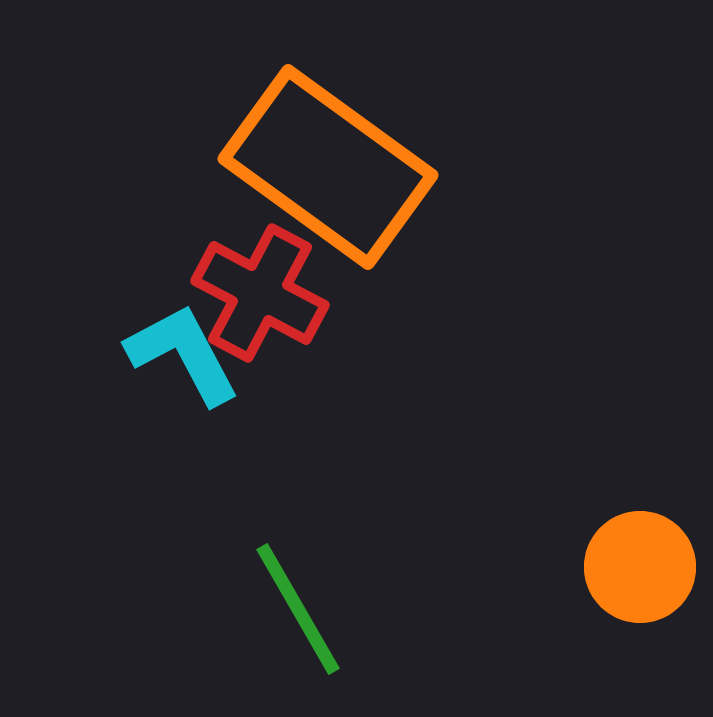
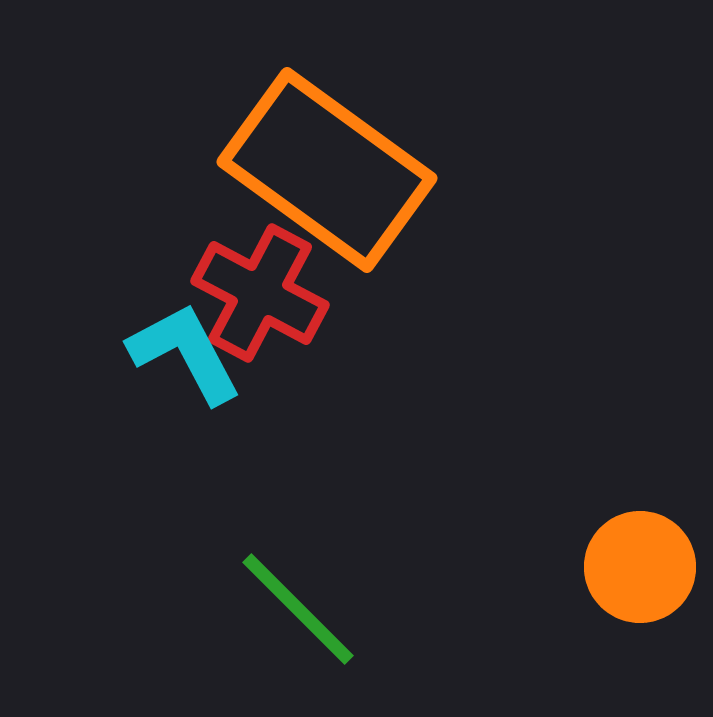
orange rectangle: moved 1 px left, 3 px down
cyan L-shape: moved 2 px right, 1 px up
green line: rotated 15 degrees counterclockwise
